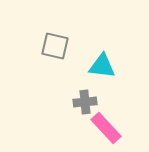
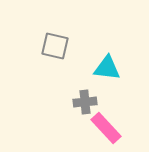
cyan triangle: moved 5 px right, 2 px down
